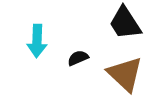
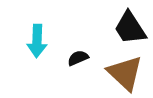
black trapezoid: moved 5 px right, 5 px down
brown triangle: moved 1 px up
